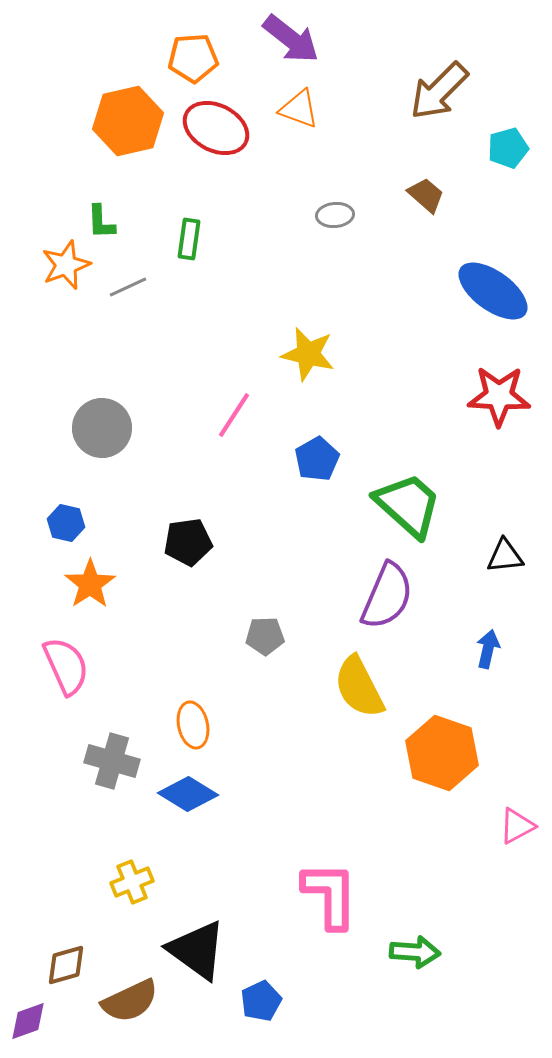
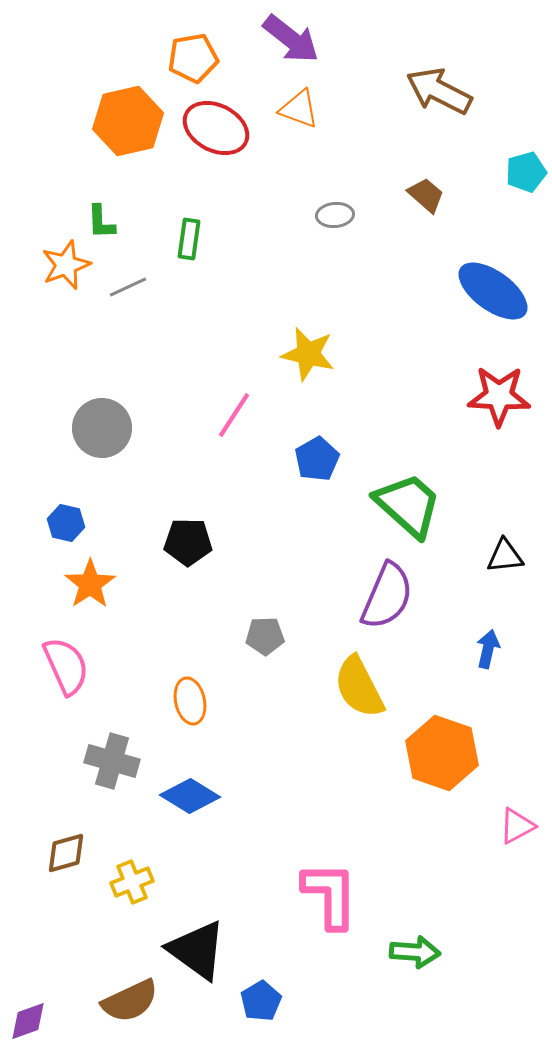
orange pentagon at (193, 58): rotated 6 degrees counterclockwise
brown arrow at (439, 91): rotated 72 degrees clockwise
cyan pentagon at (508, 148): moved 18 px right, 24 px down
black pentagon at (188, 542): rotated 9 degrees clockwise
orange ellipse at (193, 725): moved 3 px left, 24 px up
blue diamond at (188, 794): moved 2 px right, 2 px down
brown diamond at (66, 965): moved 112 px up
blue pentagon at (261, 1001): rotated 6 degrees counterclockwise
